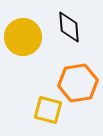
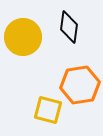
black diamond: rotated 12 degrees clockwise
orange hexagon: moved 2 px right, 2 px down
